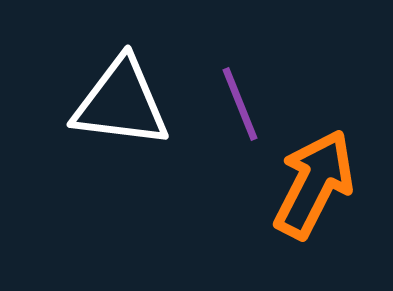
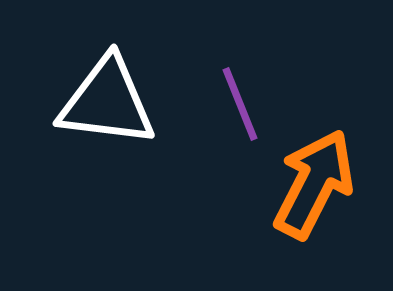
white triangle: moved 14 px left, 1 px up
